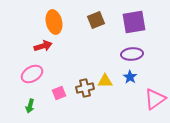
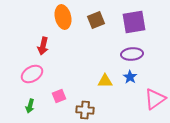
orange ellipse: moved 9 px right, 5 px up
red arrow: rotated 120 degrees clockwise
brown cross: moved 22 px down; rotated 18 degrees clockwise
pink square: moved 3 px down
